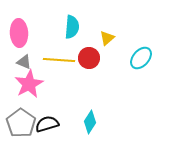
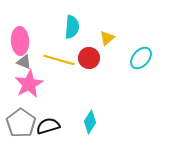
pink ellipse: moved 1 px right, 8 px down
yellow line: rotated 12 degrees clockwise
black semicircle: moved 1 px right, 2 px down
